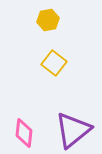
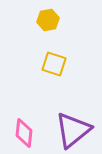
yellow square: moved 1 px down; rotated 20 degrees counterclockwise
